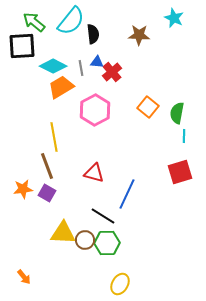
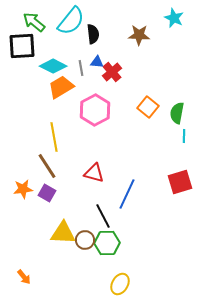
brown line: rotated 12 degrees counterclockwise
red square: moved 10 px down
black line: rotated 30 degrees clockwise
